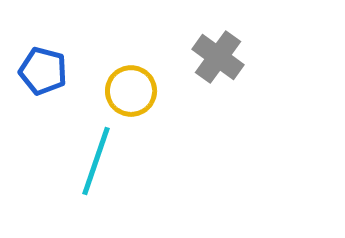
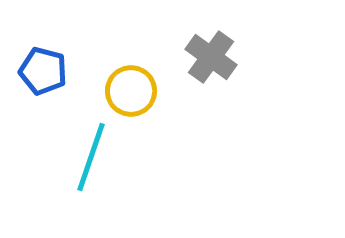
gray cross: moved 7 px left
cyan line: moved 5 px left, 4 px up
